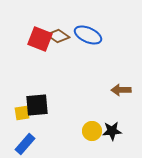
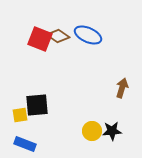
brown arrow: moved 1 px right, 2 px up; rotated 108 degrees clockwise
yellow square: moved 2 px left, 2 px down
blue rectangle: rotated 70 degrees clockwise
